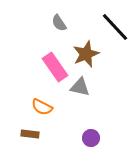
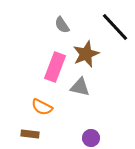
gray semicircle: moved 3 px right, 2 px down
pink rectangle: rotated 56 degrees clockwise
